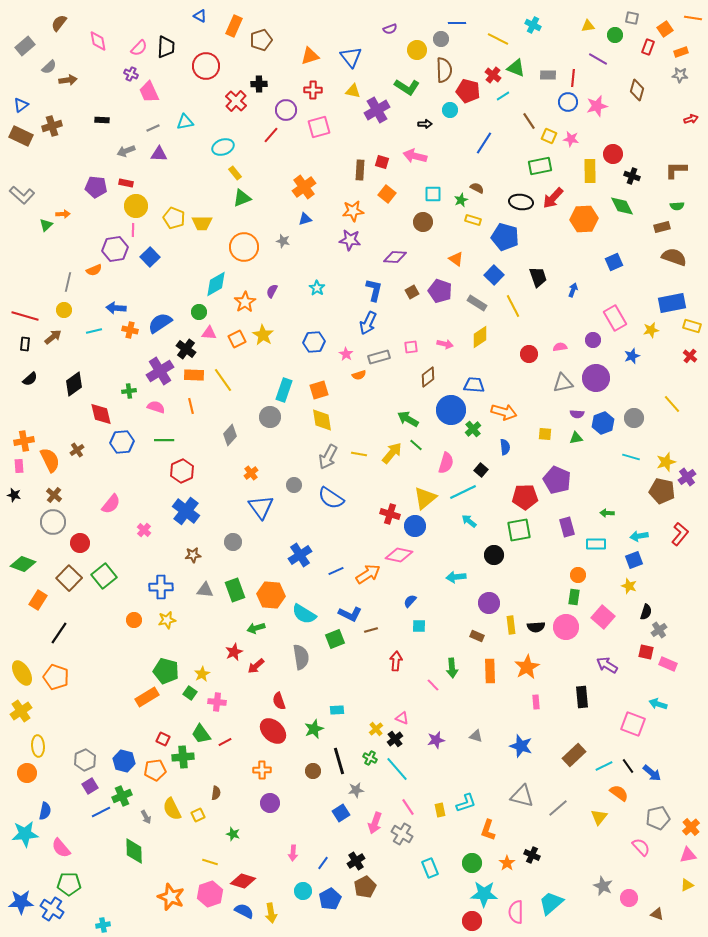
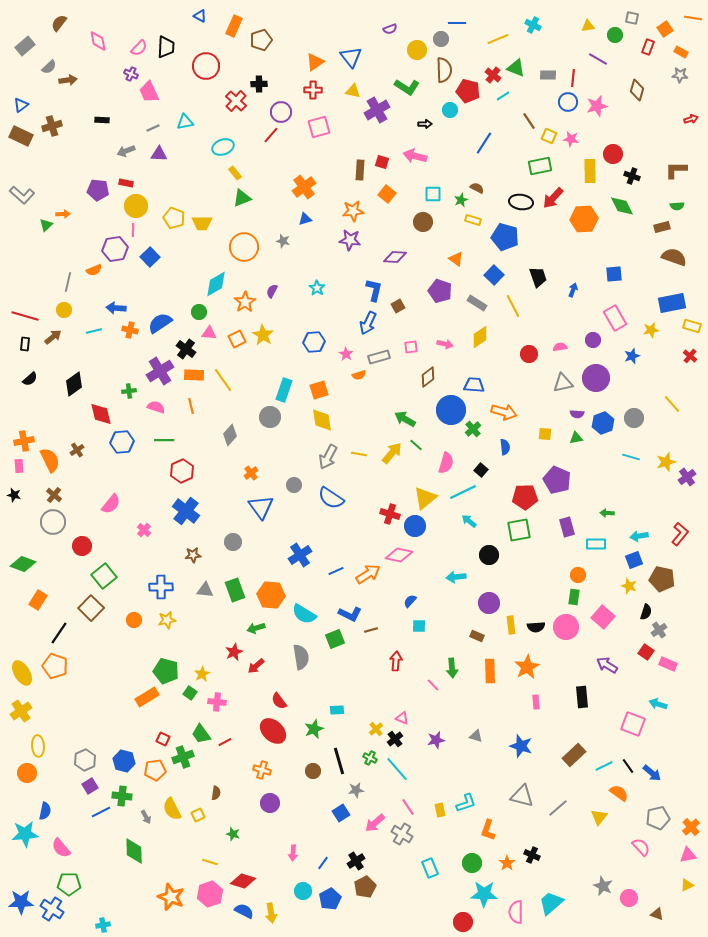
yellow line at (498, 39): rotated 50 degrees counterclockwise
orange rectangle at (681, 52): rotated 48 degrees clockwise
orange triangle at (310, 56): moved 5 px right, 6 px down; rotated 18 degrees counterclockwise
purple circle at (286, 110): moved 5 px left, 2 px down
purple pentagon at (96, 187): moved 2 px right, 3 px down
blue square at (614, 262): moved 12 px down; rotated 18 degrees clockwise
brown square at (412, 292): moved 14 px left, 14 px down
green arrow at (408, 419): moved 3 px left
brown pentagon at (662, 491): moved 88 px down
red circle at (80, 543): moved 2 px right, 3 px down
black circle at (494, 555): moved 5 px left
brown square at (69, 578): moved 22 px right, 30 px down
red square at (646, 652): rotated 21 degrees clockwise
orange pentagon at (56, 677): moved 1 px left, 11 px up
red semicircle at (279, 701): rotated 18 degrees counterclockwise
green cross at (183, 757): rotated 15 degrees counterclockwise
orange cross at (262, 770): rotated 18 degrees clockwise
green cross at (122, 796): rotated 30 degrees clockwise
pink arrow at (375, 823): rotated 30 degrees clockwise
red circle at (472, 921): moved 9 px left, 1 px down
